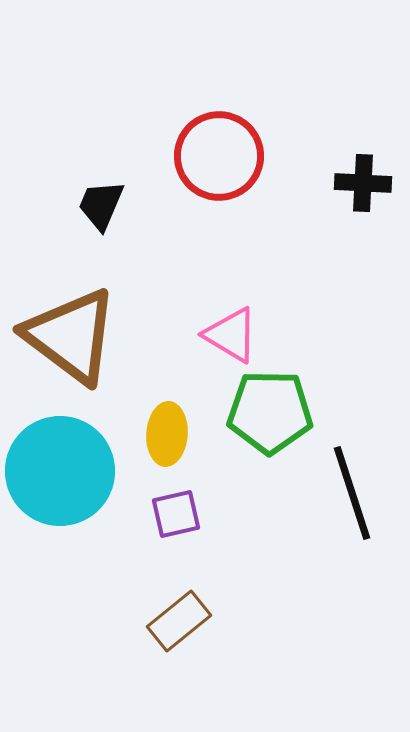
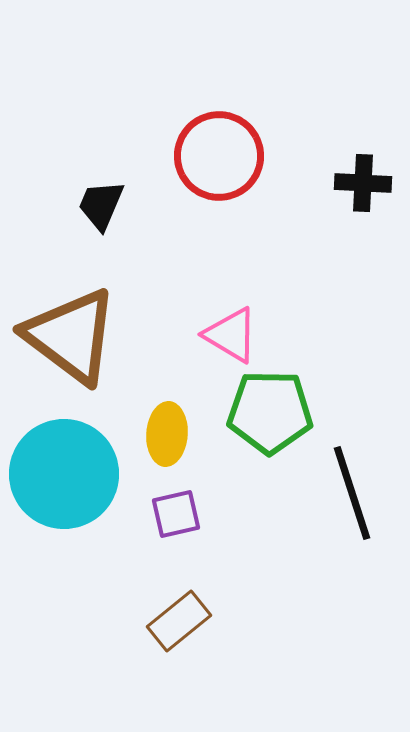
cyan circle: moved 4 px right, 3 px down
